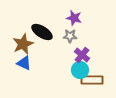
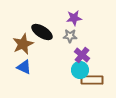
purple star: rotated 21 degrees counterclockwise
blue triangle: moved 4 px down
